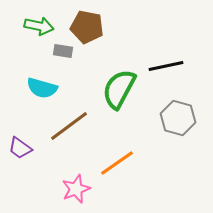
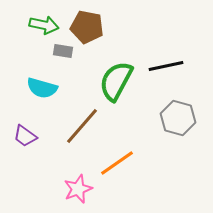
green arrow: moved 5 px right, 1 px up
green semicircle: moved 3 px left, 8 px up
brown line: moved 13 px right; rotated 12 degrees counterclockwise
purple trapezoid: moved 5 px right, 12 px up
pink star: moved 2 px right
